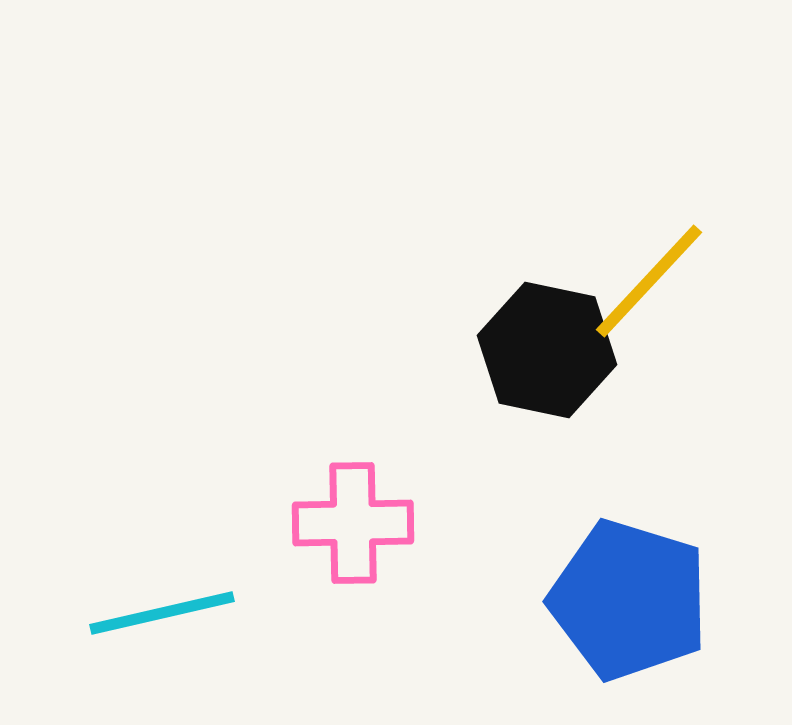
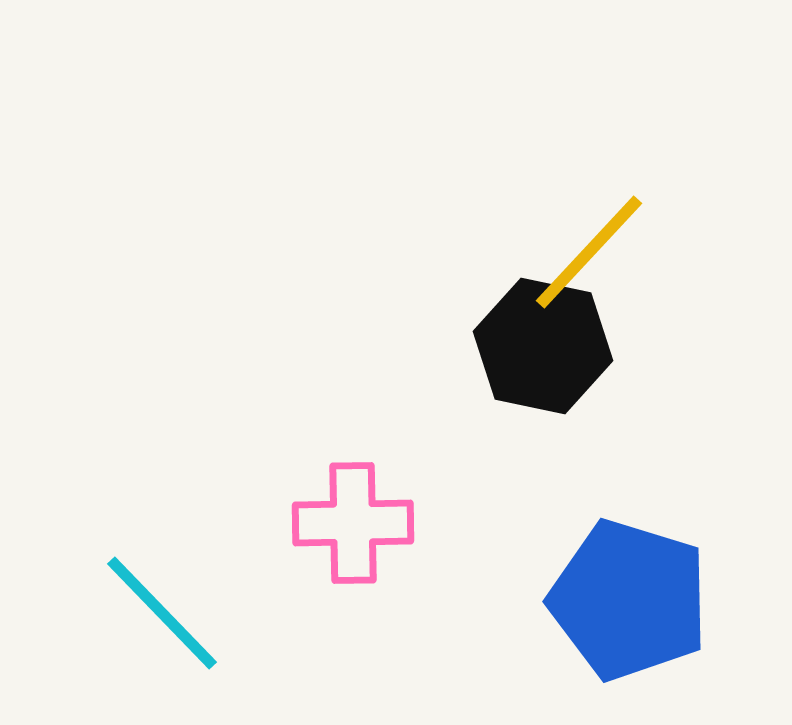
yellow line: moved 60 px left, 29 px up
black hexagon: moved 4 px left, 4 px up
cyan line: rotated 59 degrees clockwise
